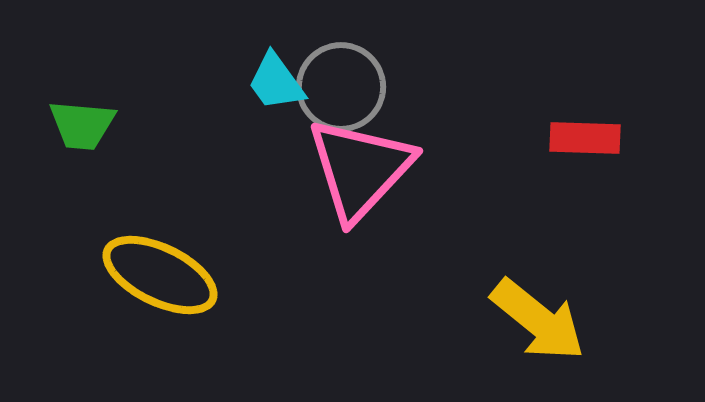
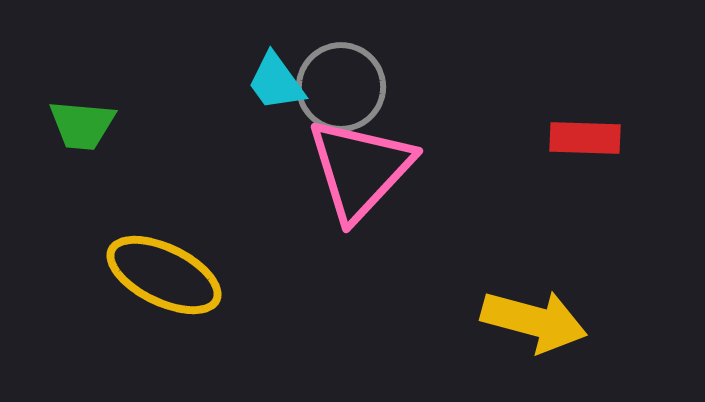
yellow ellipse: moved 4 px right
yellow arrow: moved 4 px left, 1 px down; rotated 24 degrees counterclockwise
